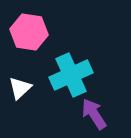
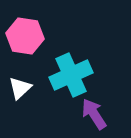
pink hexagon: moved 4 px left, 4 px down
